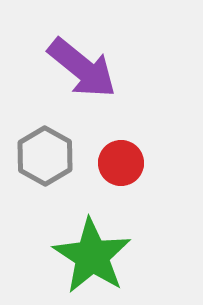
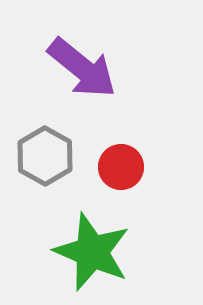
red circle: moved 4 px down
green star: moved 4 px up; rotated 10 degrees counterclockwise
